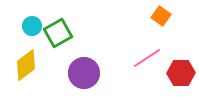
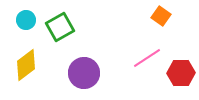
cyan circle: moved 6 px left, 6 px up
green square: moved 2 px right, 6 px up
